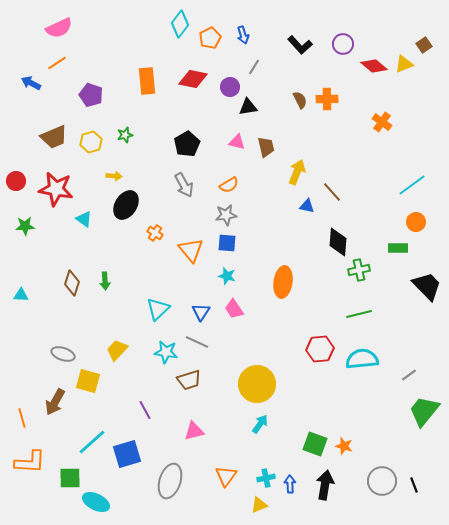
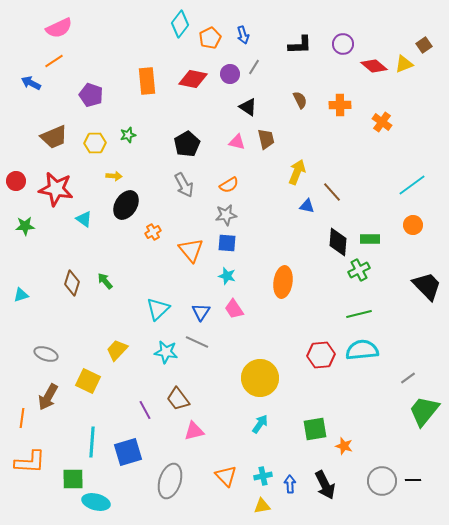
black L-shape at (300, 45): rotated 50 degrees counterclockwise
orange line at (57, 63): moved 3 px left, 2 px up
purple circle at (230, 87): moved 13 px up
orange cross at (327, 99): moved 13 px right, 6 px down
black triangle at (248, 107): rotated 42 degrees clockwise
green star at (125, 135): moved 3 px right
yellow hexagon at (91, 142): moved 4 px right, 1 px down; rotated 15 degrees clockwise
brown trapezoid at (266, 147): moved 8 px up
orange circle at (416, 222): moved 3 px left, 3 px down
orange cross at (155, 233): moved 2 px left, 1 px up; rotated 28 degrees clockwise
green rectangle at (398, 248): moved 28 px left, 9 px up
green cross at (359, 270): rotated 15 degrees counterclockwise
green arrow at (105, 281): rotated 144 degrees clockwise
cyan triangle at (21, 295): rotated 21 degrees counterclockwise
red hexagon at (320, 349): moved 1 px right, 6 px down
gray ellipse at (63, 354): moved 17 px left
cyan semicircle at (362, 359): moved 9 px up
gray line at (409, 375): moved 1 px left, 3 px down
brown trapezoid at (189, 380): moved 11 px left, 19 px down; rotated 70 degrees clockwise
yellow square at (88, 381): rotated 10 degrees clockwise
yellow circle at (257, 384): moved 3 px right, 6 px up
brown arrow at (55, 402): moved 7 px left, 5 px up
orange line at (22, 418): rotated 24 degrees clockwise
cyan line at (92, 442): rotated 44 degrees counterclockwise
green square at (315, 444): moved 15 px up; rotated 30 degrees counterclockwise
blue square at (127, 454): moved 1 px right, 2 px up
orange triangle at (226, 476): rotated 20 degrees counterclockwise
green square at (70, 478): moved 3 px right, 1 px down
cyan cross at (266, 478): moved 3 px left, 2 px up
black arrow at (325, 485): rotated 144 degrees clockwise
black line at (414, 485): moved 1 px left, 5 px up; rotated 70 degrees counterclockwise
cyan ellipse at (96, 502): rotated 12 degrees counterclockwise
yellow triangle at (259, 505): moved 3 px right, 1 px down; rotated 12 degrees clockwise
